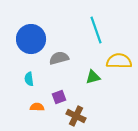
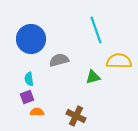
gray semicircle: moved 2 px down
purple square: moved 32 px left
orange semicircle: moved 5 px down
